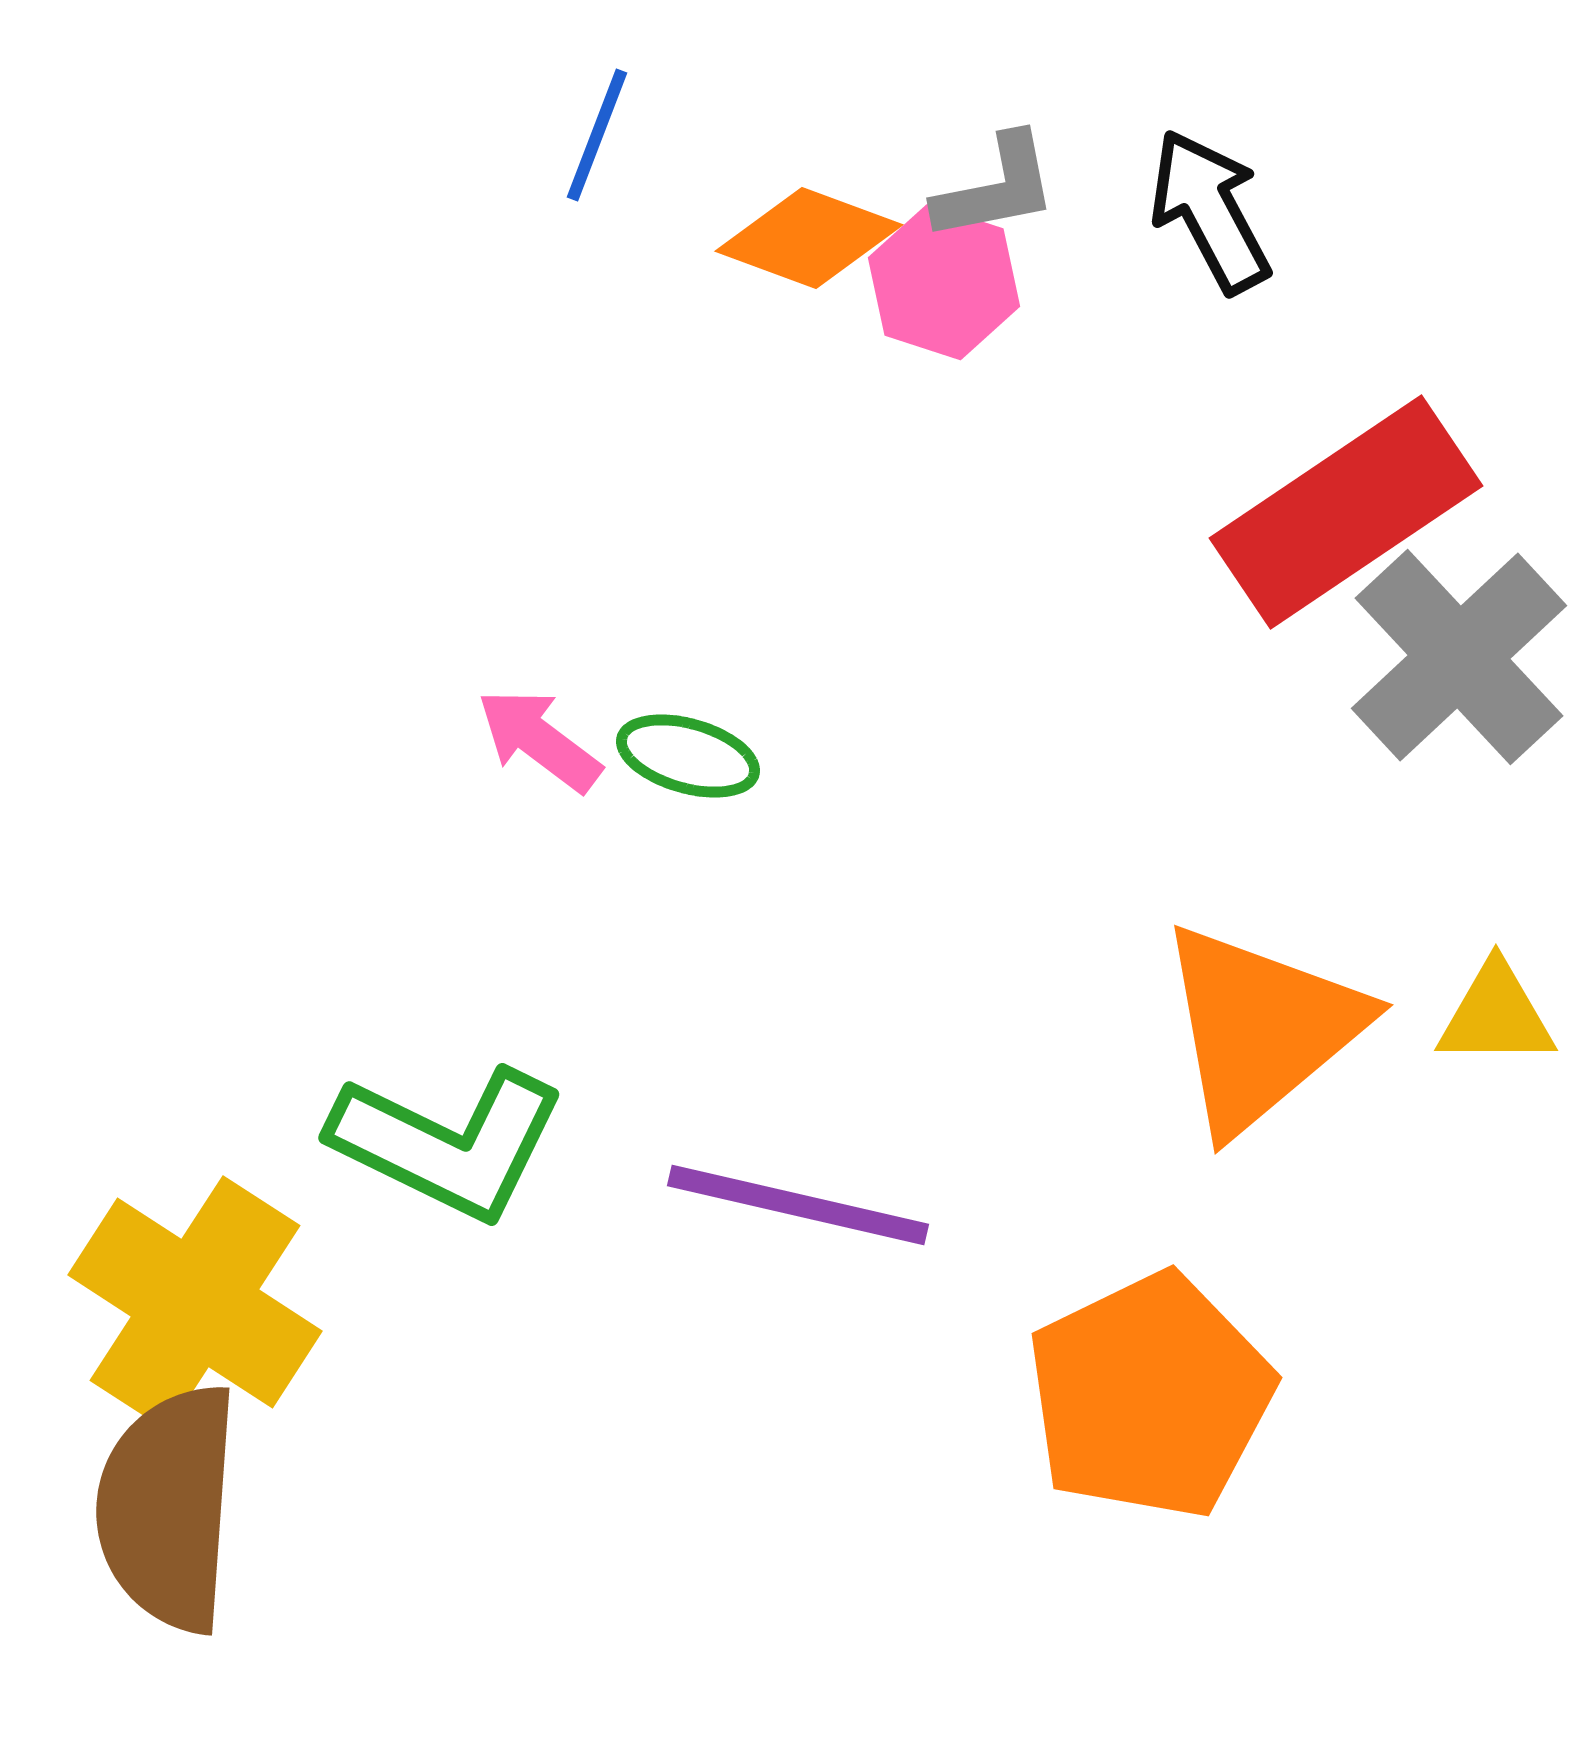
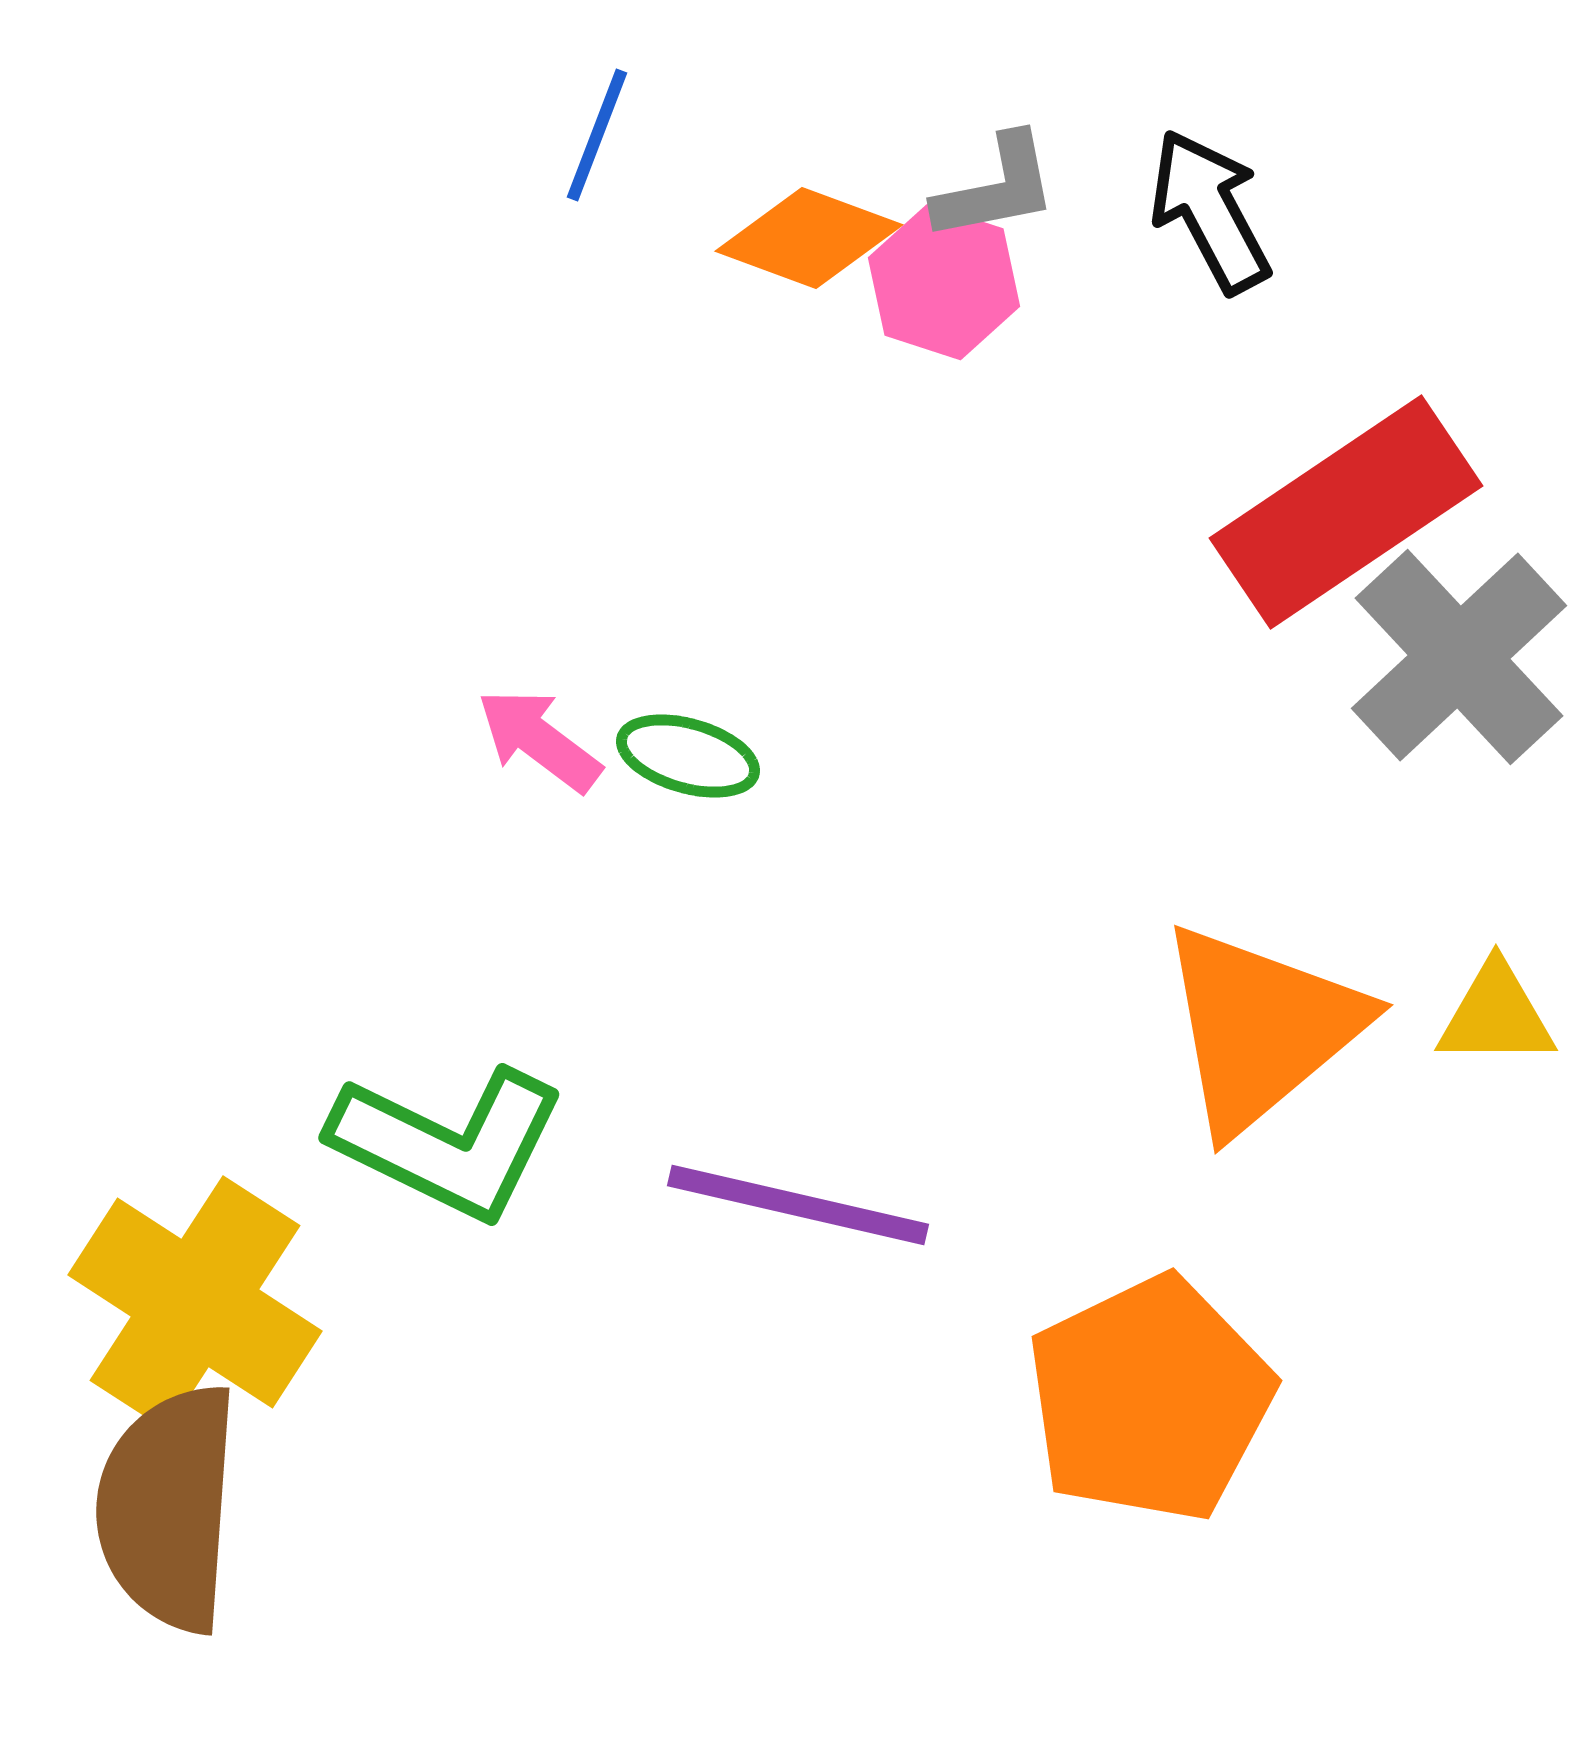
orange pentagon: moved 3 px down
